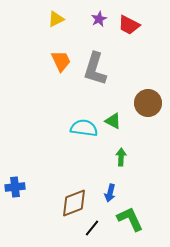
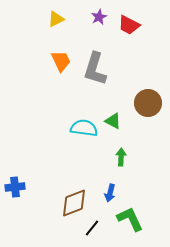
purple star: moved 2 px up
